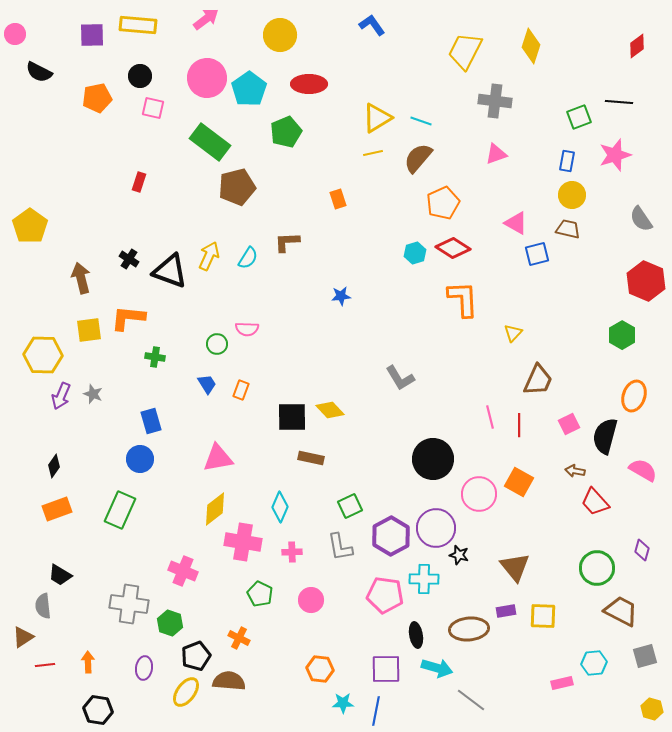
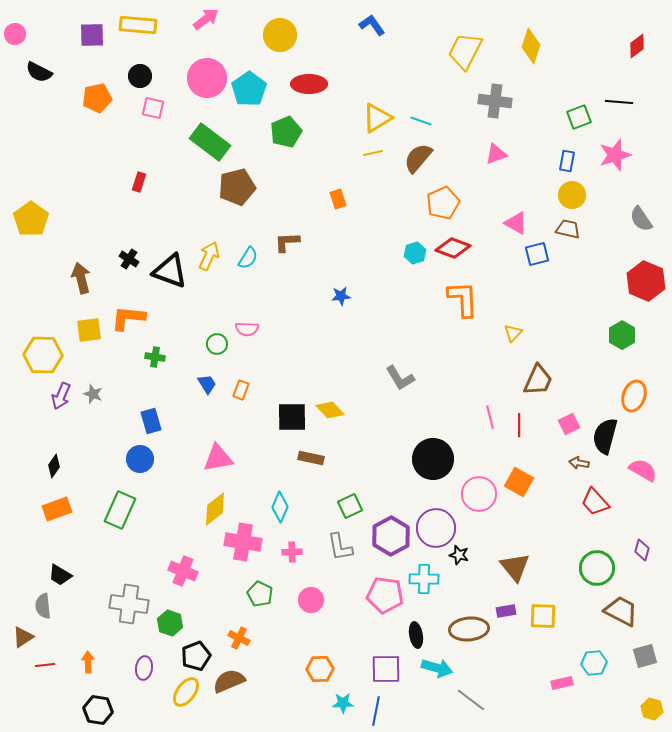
yellow pentagon at (30, 226): moved 1 px right, 7 px up
red diamond at (453, 248): rotated 12 degrees counterclockwise
brown arrow at (575, 471): moved 4 px right, 8 px up
orange hexagon at (320, 669): rotated 8 degrees counterclockwise
brown semicircle at (229, 681): rotated 28 degrees counterclockwise
